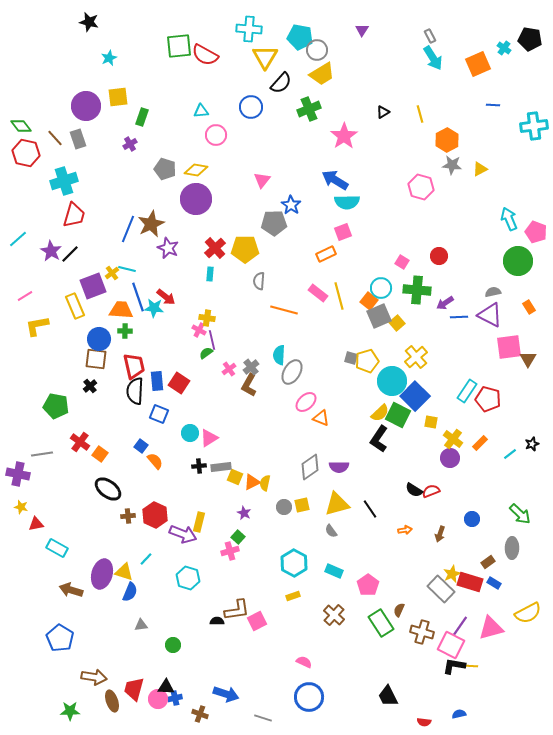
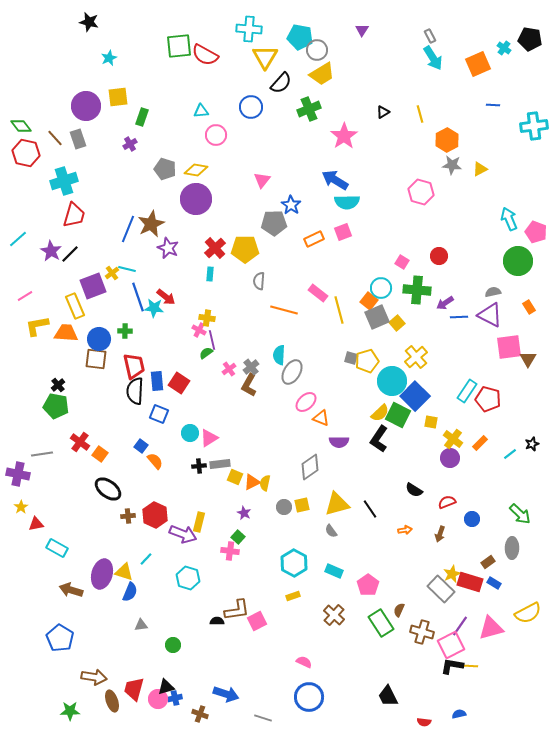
pink hexagon at (421, 187): moved 5 px down
orange rectangle at (326, 254): moved 12 px left, 15 px up
yellow line at (339, 296): moved 14 px down
orange trapezoid at (121, 310): moved 55 px left, 23 px down
gray square at (379, 316): moved 2 px left, 1 px down
black cross at (90, 386): moved 32 px left, 1 px up
gray rectangle at (221, 467): moved 1 px left, 3 px up
purple semicircle at (339, 467): moved 25 px up
red semicircle at (431, 491): moved 16 px right, 11 px down
yellow star at (21, 507): rotated 24 degrees clockwise
pink cross at (230, 551): rotated 24 degrees clockwise
pink square at (451, 645): rotated 36 degrees clockwise
black L-shape at (454, 666): moved 2 px left
black triangle at (166, 687): rotated 18 degrees counterclockwise
